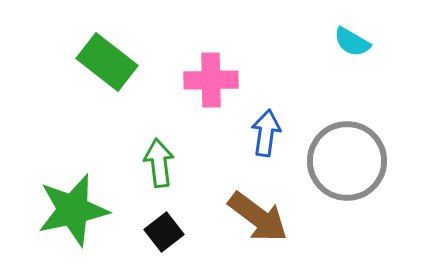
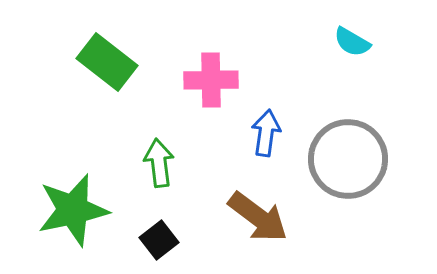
gray circle: moved 1 px right, 2 px up
black square: moved 5 px left, 8 px down
